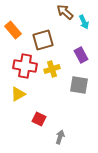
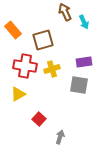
brown arrow: rotated 24 degrees clockwise
purple rectangle: moved 3 px right, 7 px down; rotated 70 degrees counterclockwise
red square: rotated 16 degrees clockwise
